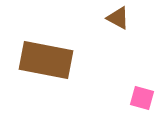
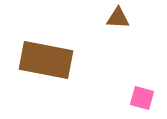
brown triangle: rotated 25 degrees counterclockwise
